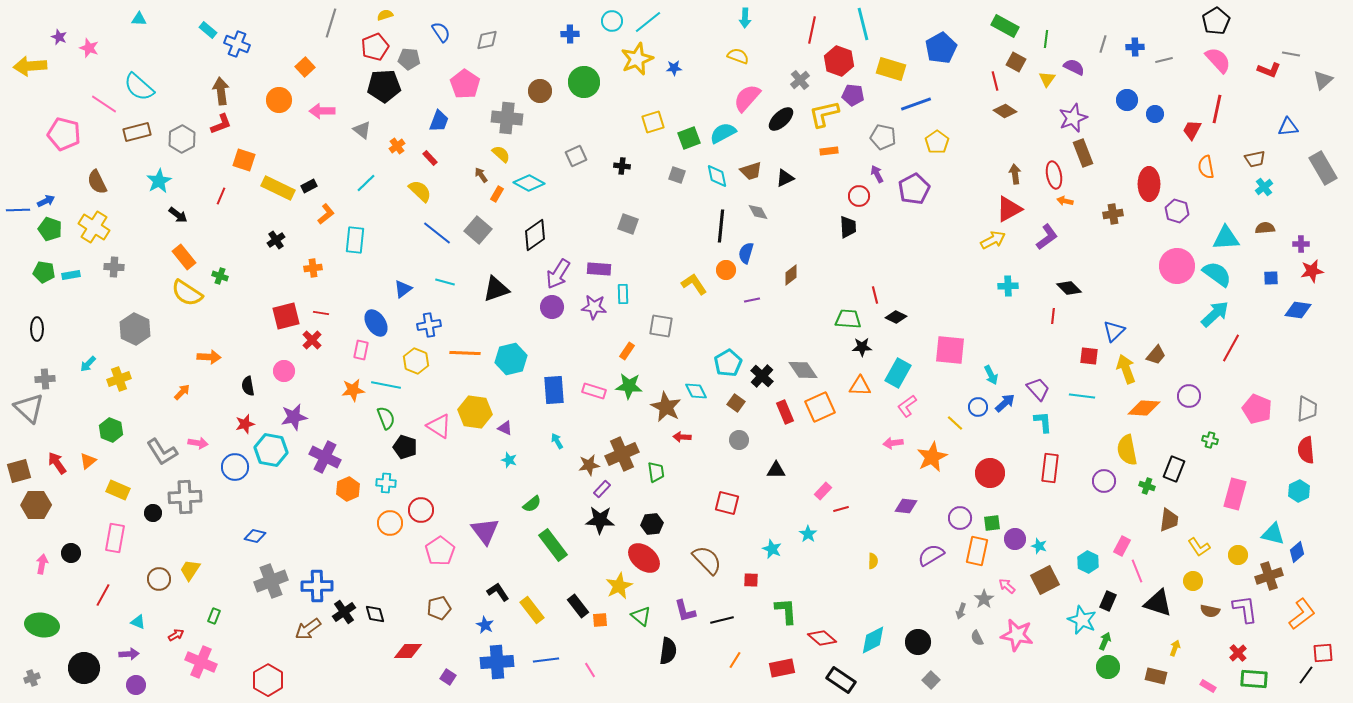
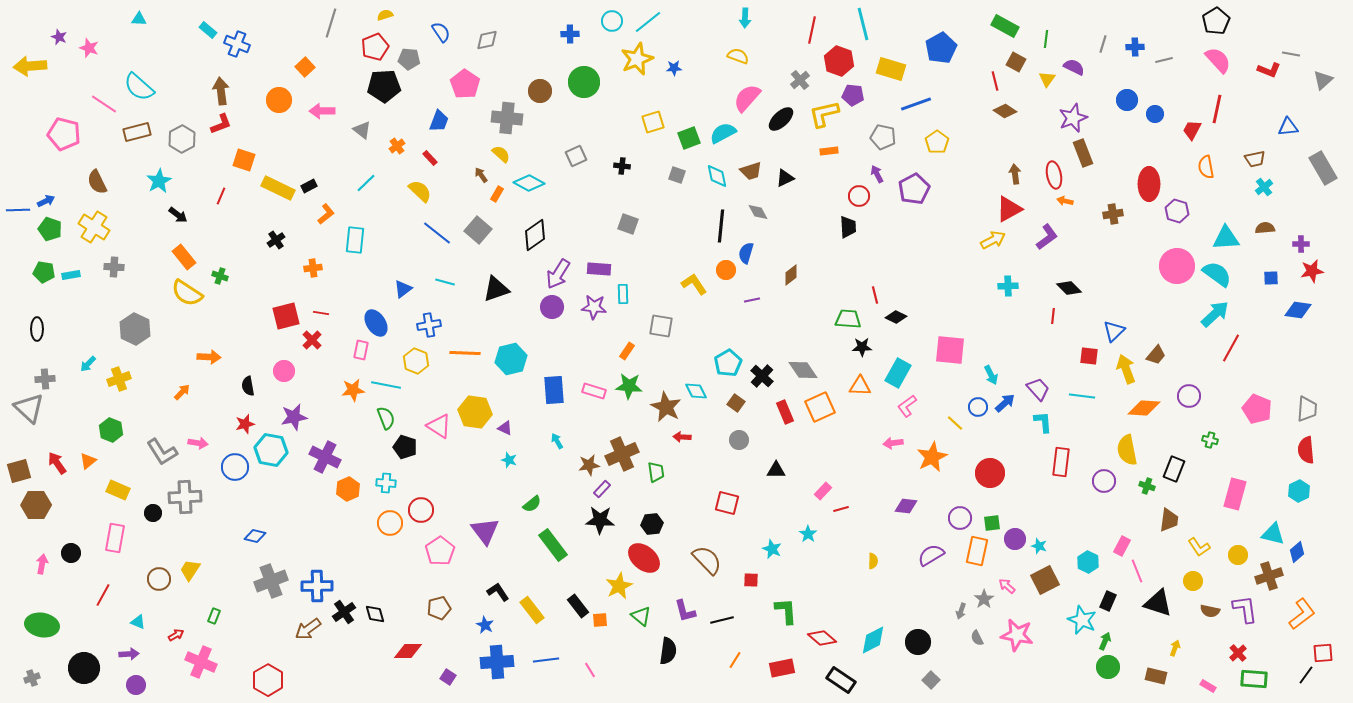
red rectangle at (1050, 468): moved 11 px right, 6 px up
